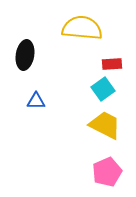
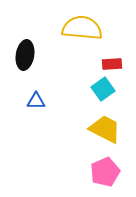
yellow trapezoid: moved 4 px down
pink pentagon: moved 2 px left
